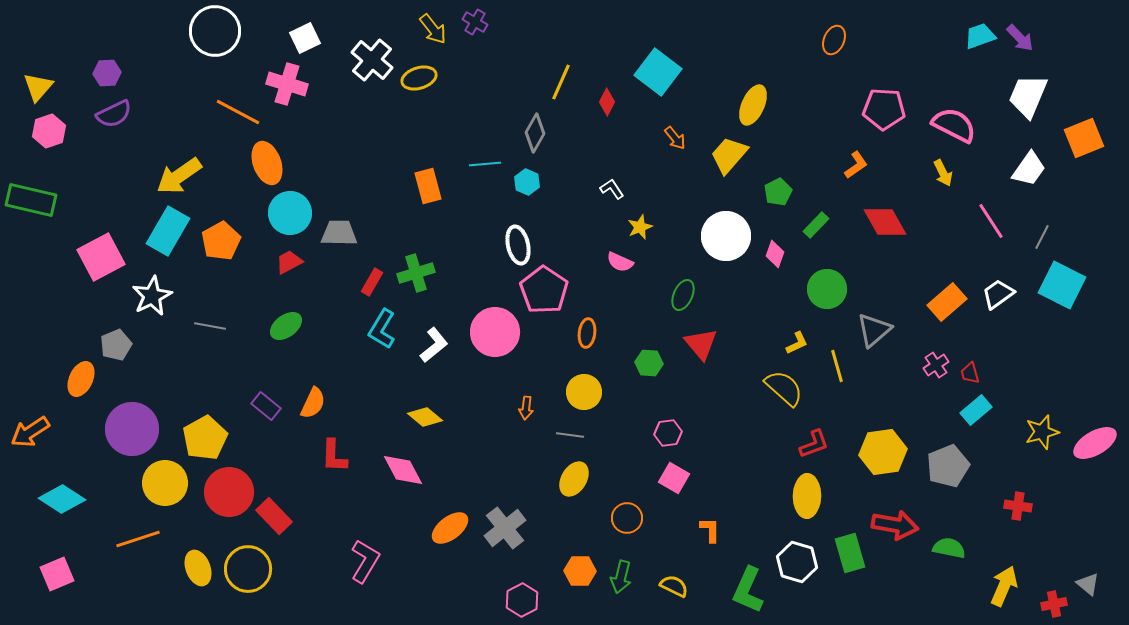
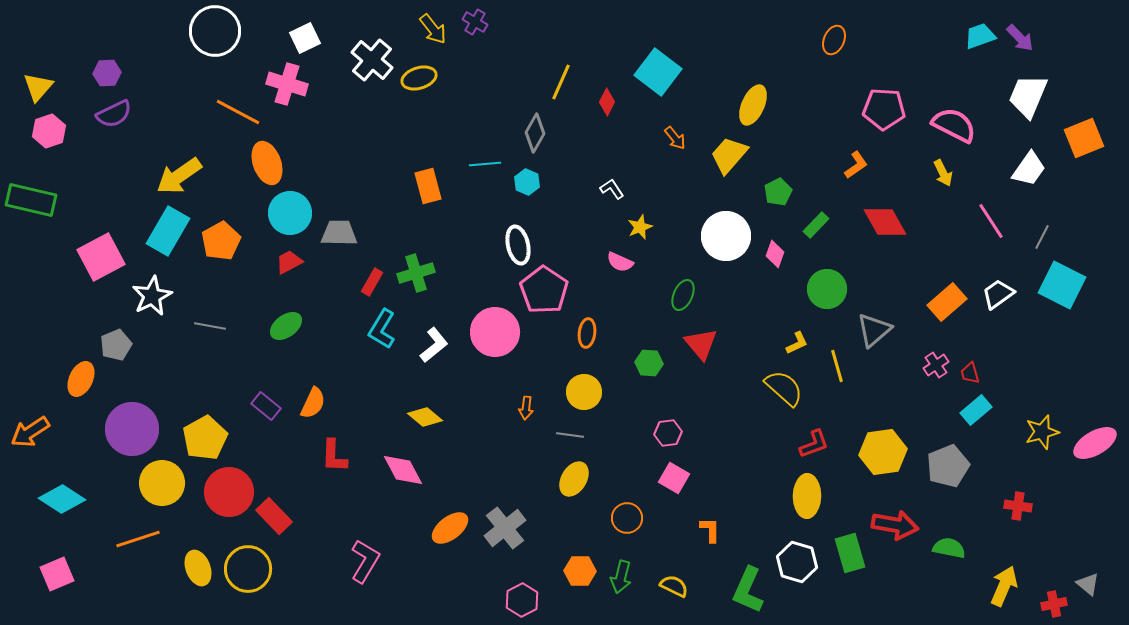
yellow circle at (165, 483): moved 3 px left
